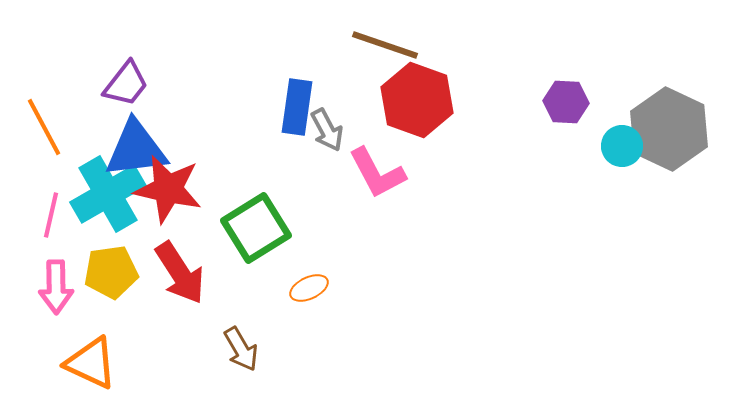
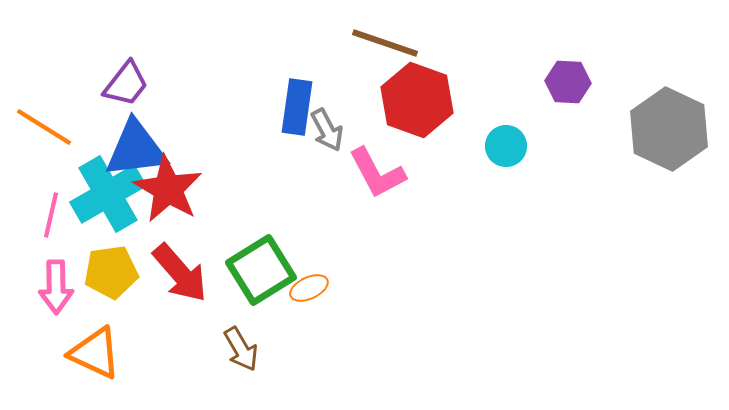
brown line: moved 2 px up
purple hexagon: moved 2 px right, 20 px up
orange line: rotated 30 degrees counterclockwise
cyan circle: moved 116 px left
red star: rotated 18 degrees clockwise
green square: moved 5 px right, 42 px down
red arrow: rotated 8 degrees counterclockwise
orange triangle: moved 4 px right, 10 px up
